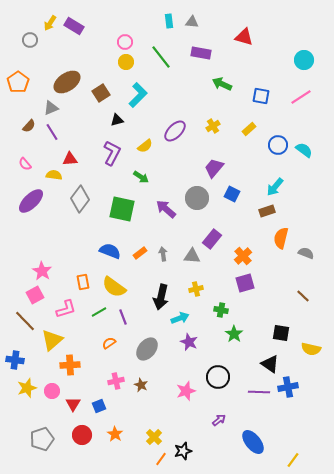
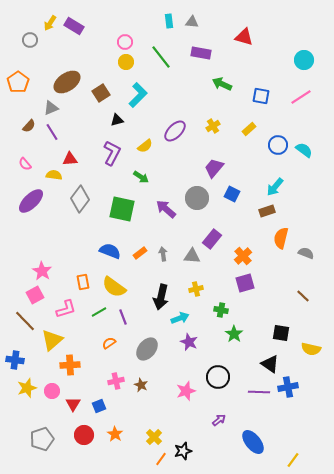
red circle at (82, 435): moved 2 px right
